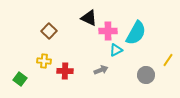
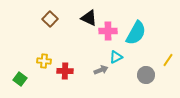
brown square: moved 1 px right, 12 px up
cyan triangle: moved 7 px down
